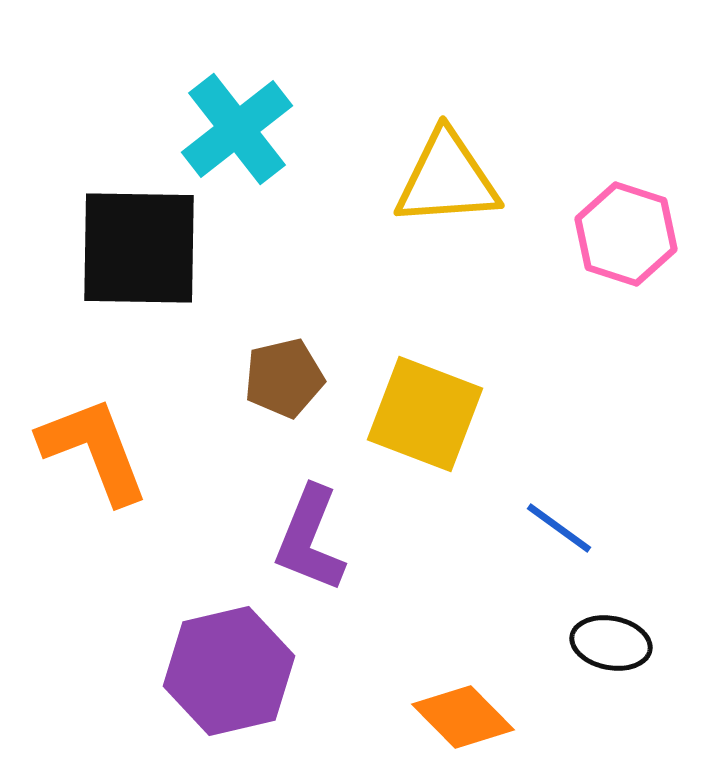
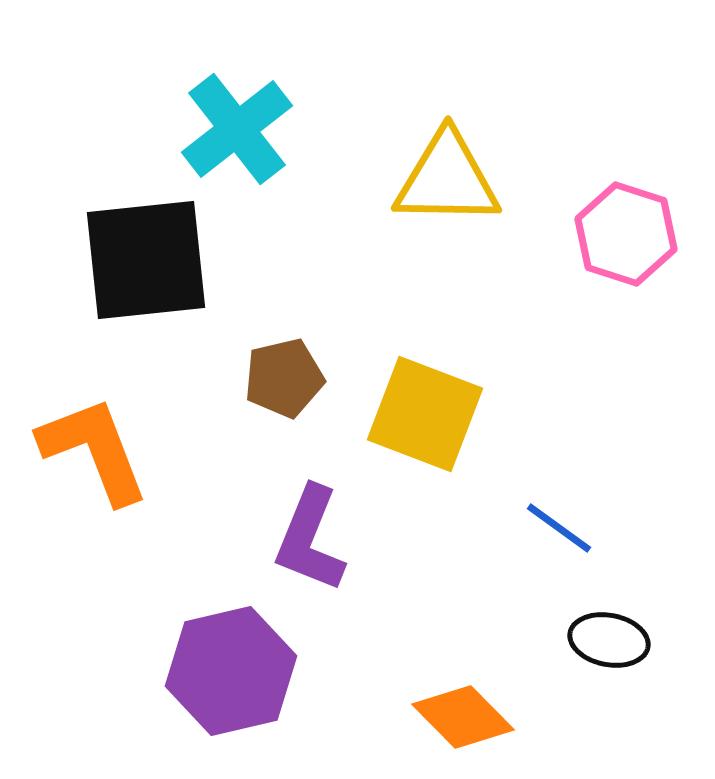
yellow triangle: rotated 5 degrees clockwise
black square: moved 7 px right, 12 px down; rotated 7 degrees counterclockwise
black ellipse: moved 2 px left, 3 px up
purple hexagon: moved 2 px right
